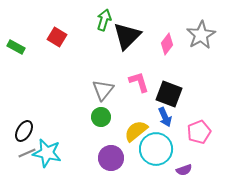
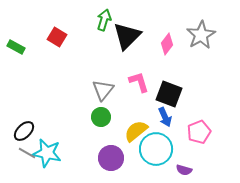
black ellipse: rotated 15 degrees clockwise
gray line: rotated 54 degrees clockwise
purple semicircle: rotated 35 degrees clockwise
